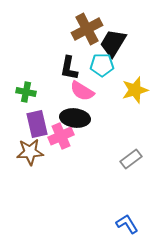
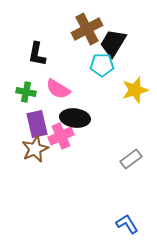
black L-shape: moved 32 px left, 14 px up
pink semicircle: moved 24 px left, 2 px up
brown star: moved 5 px right, 3 px up; rotated 20 degrees counterclockwise
